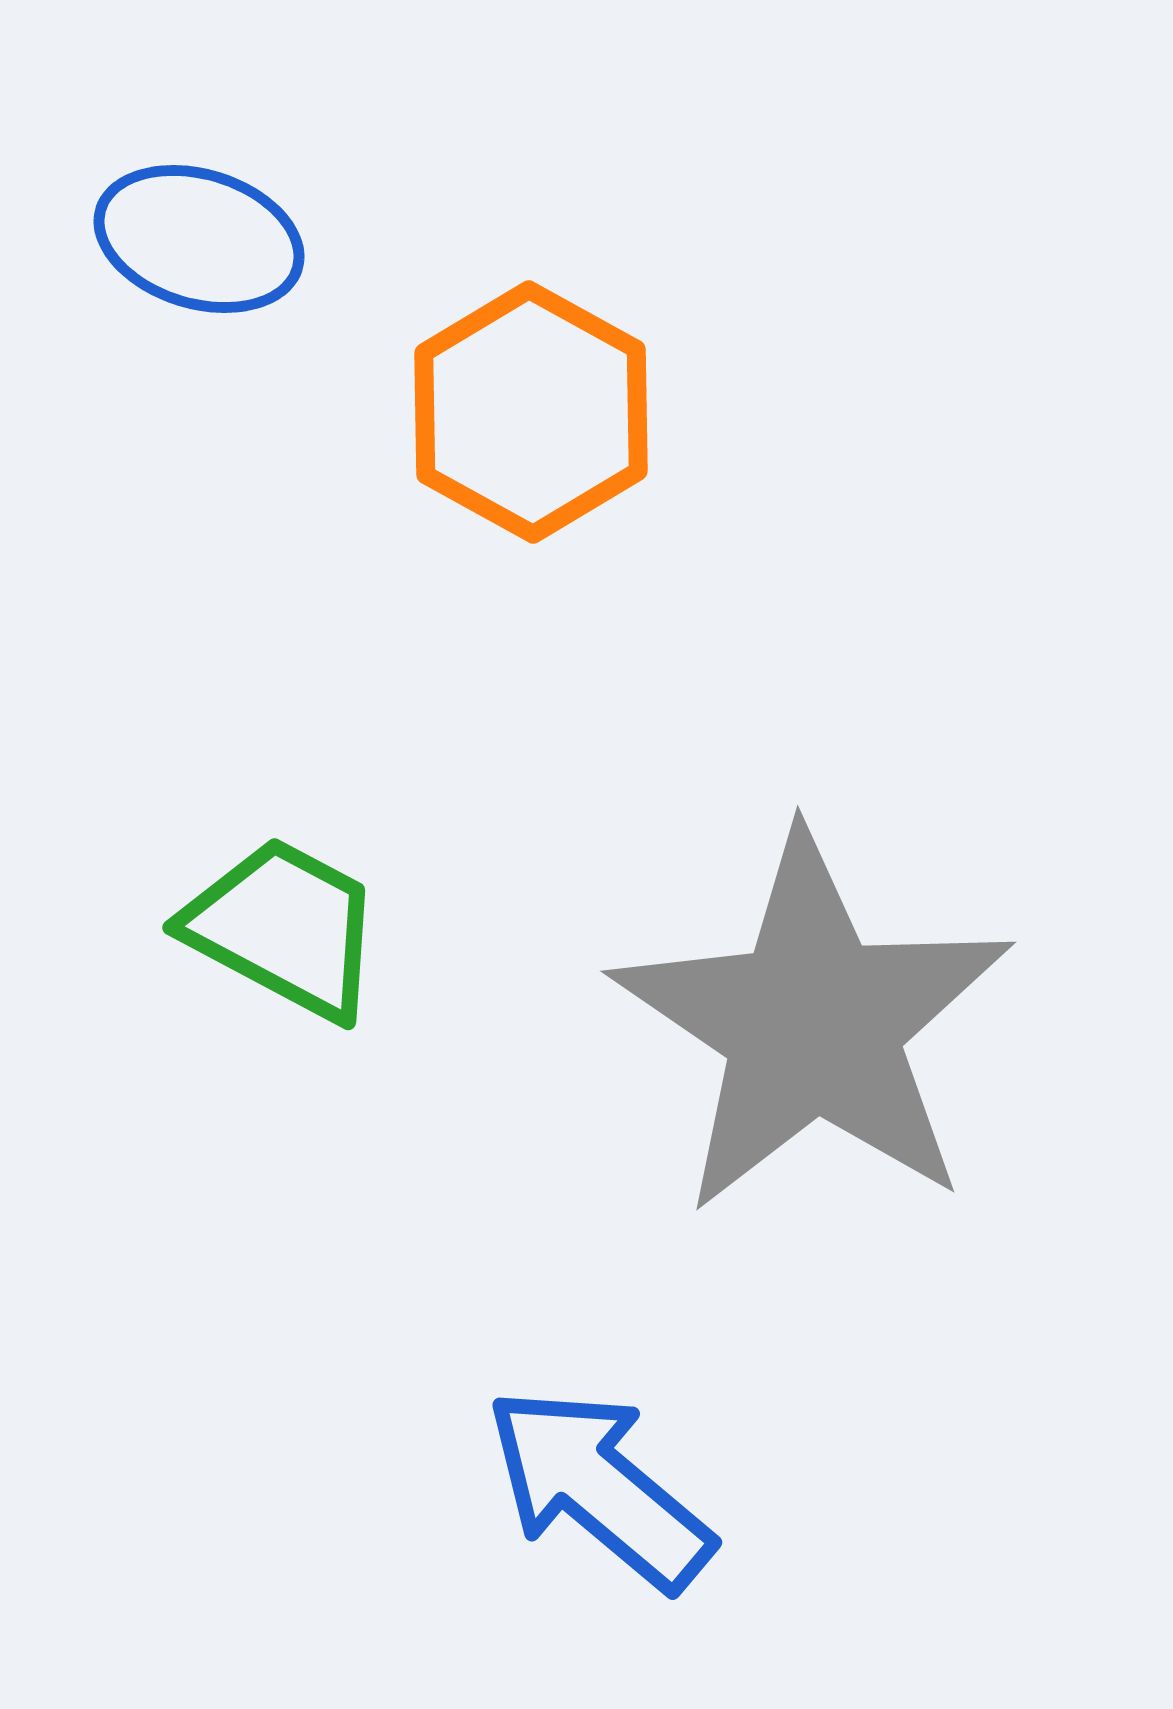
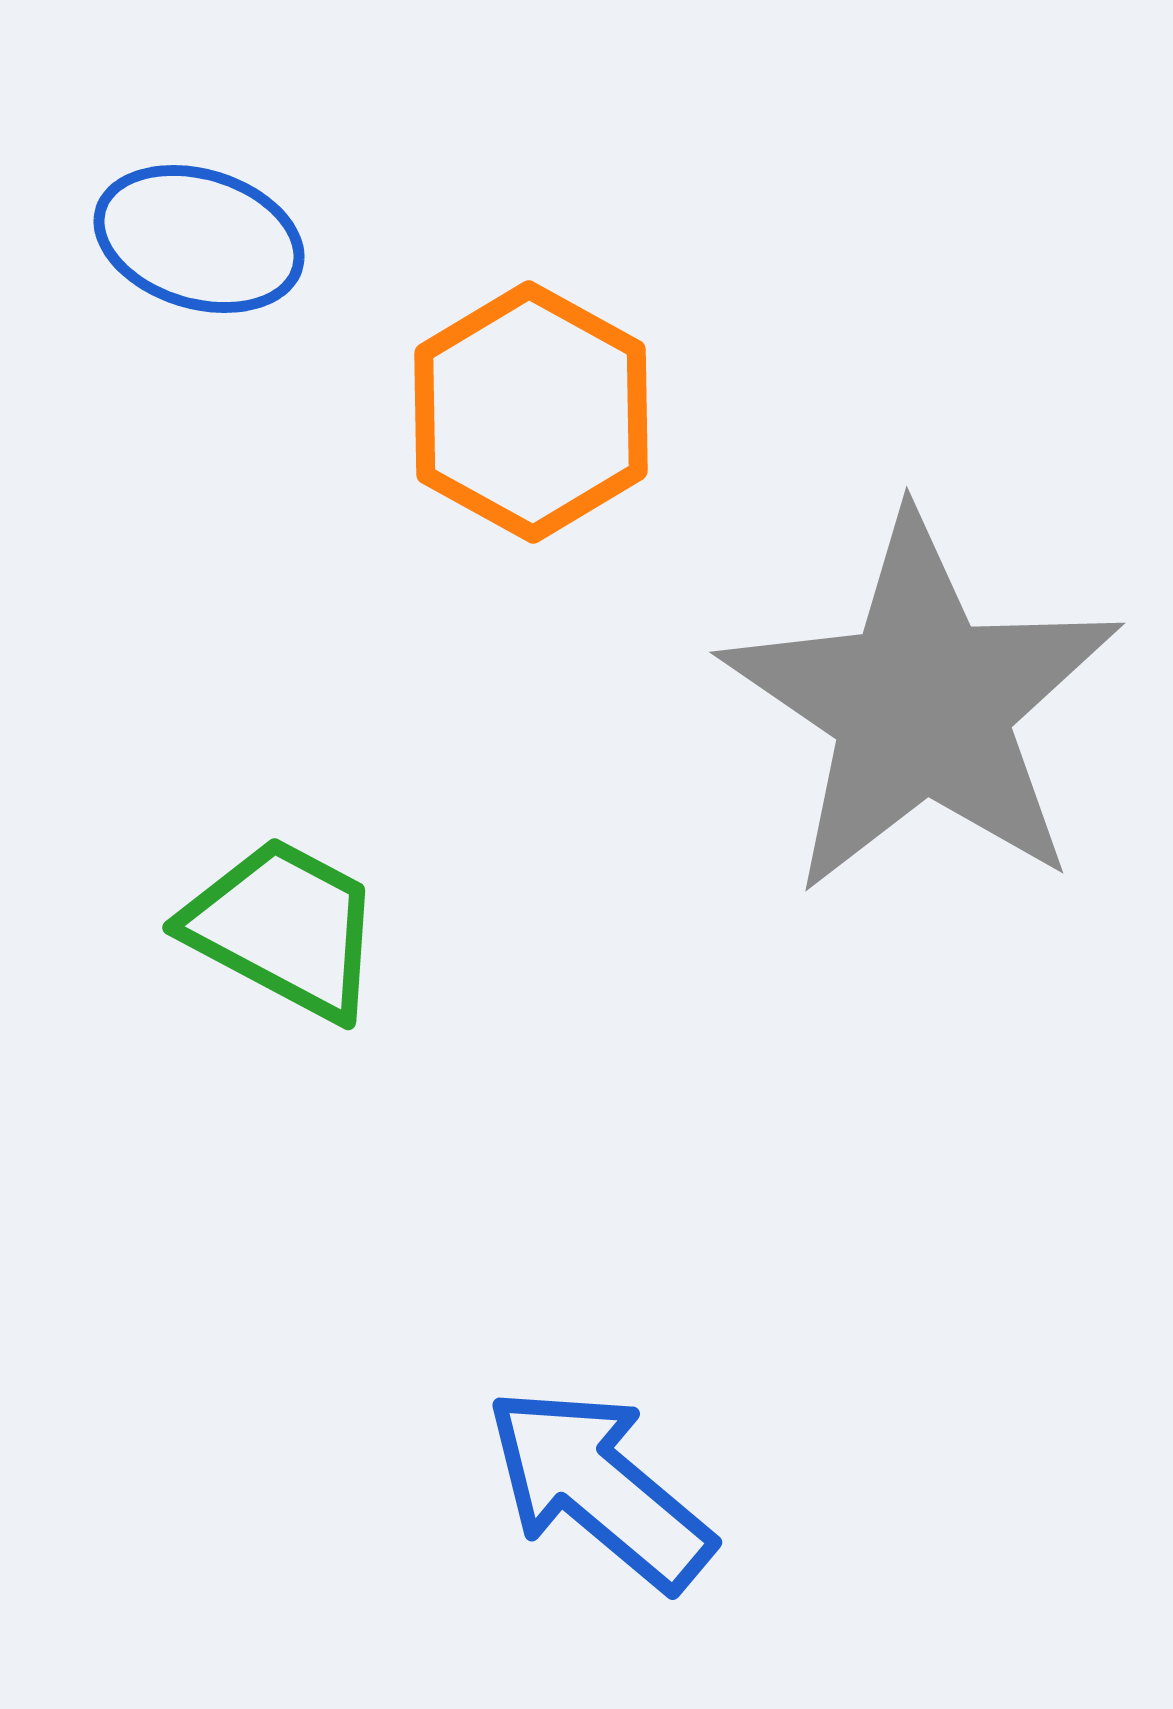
gray star: moved 109 px right, 319 px up
